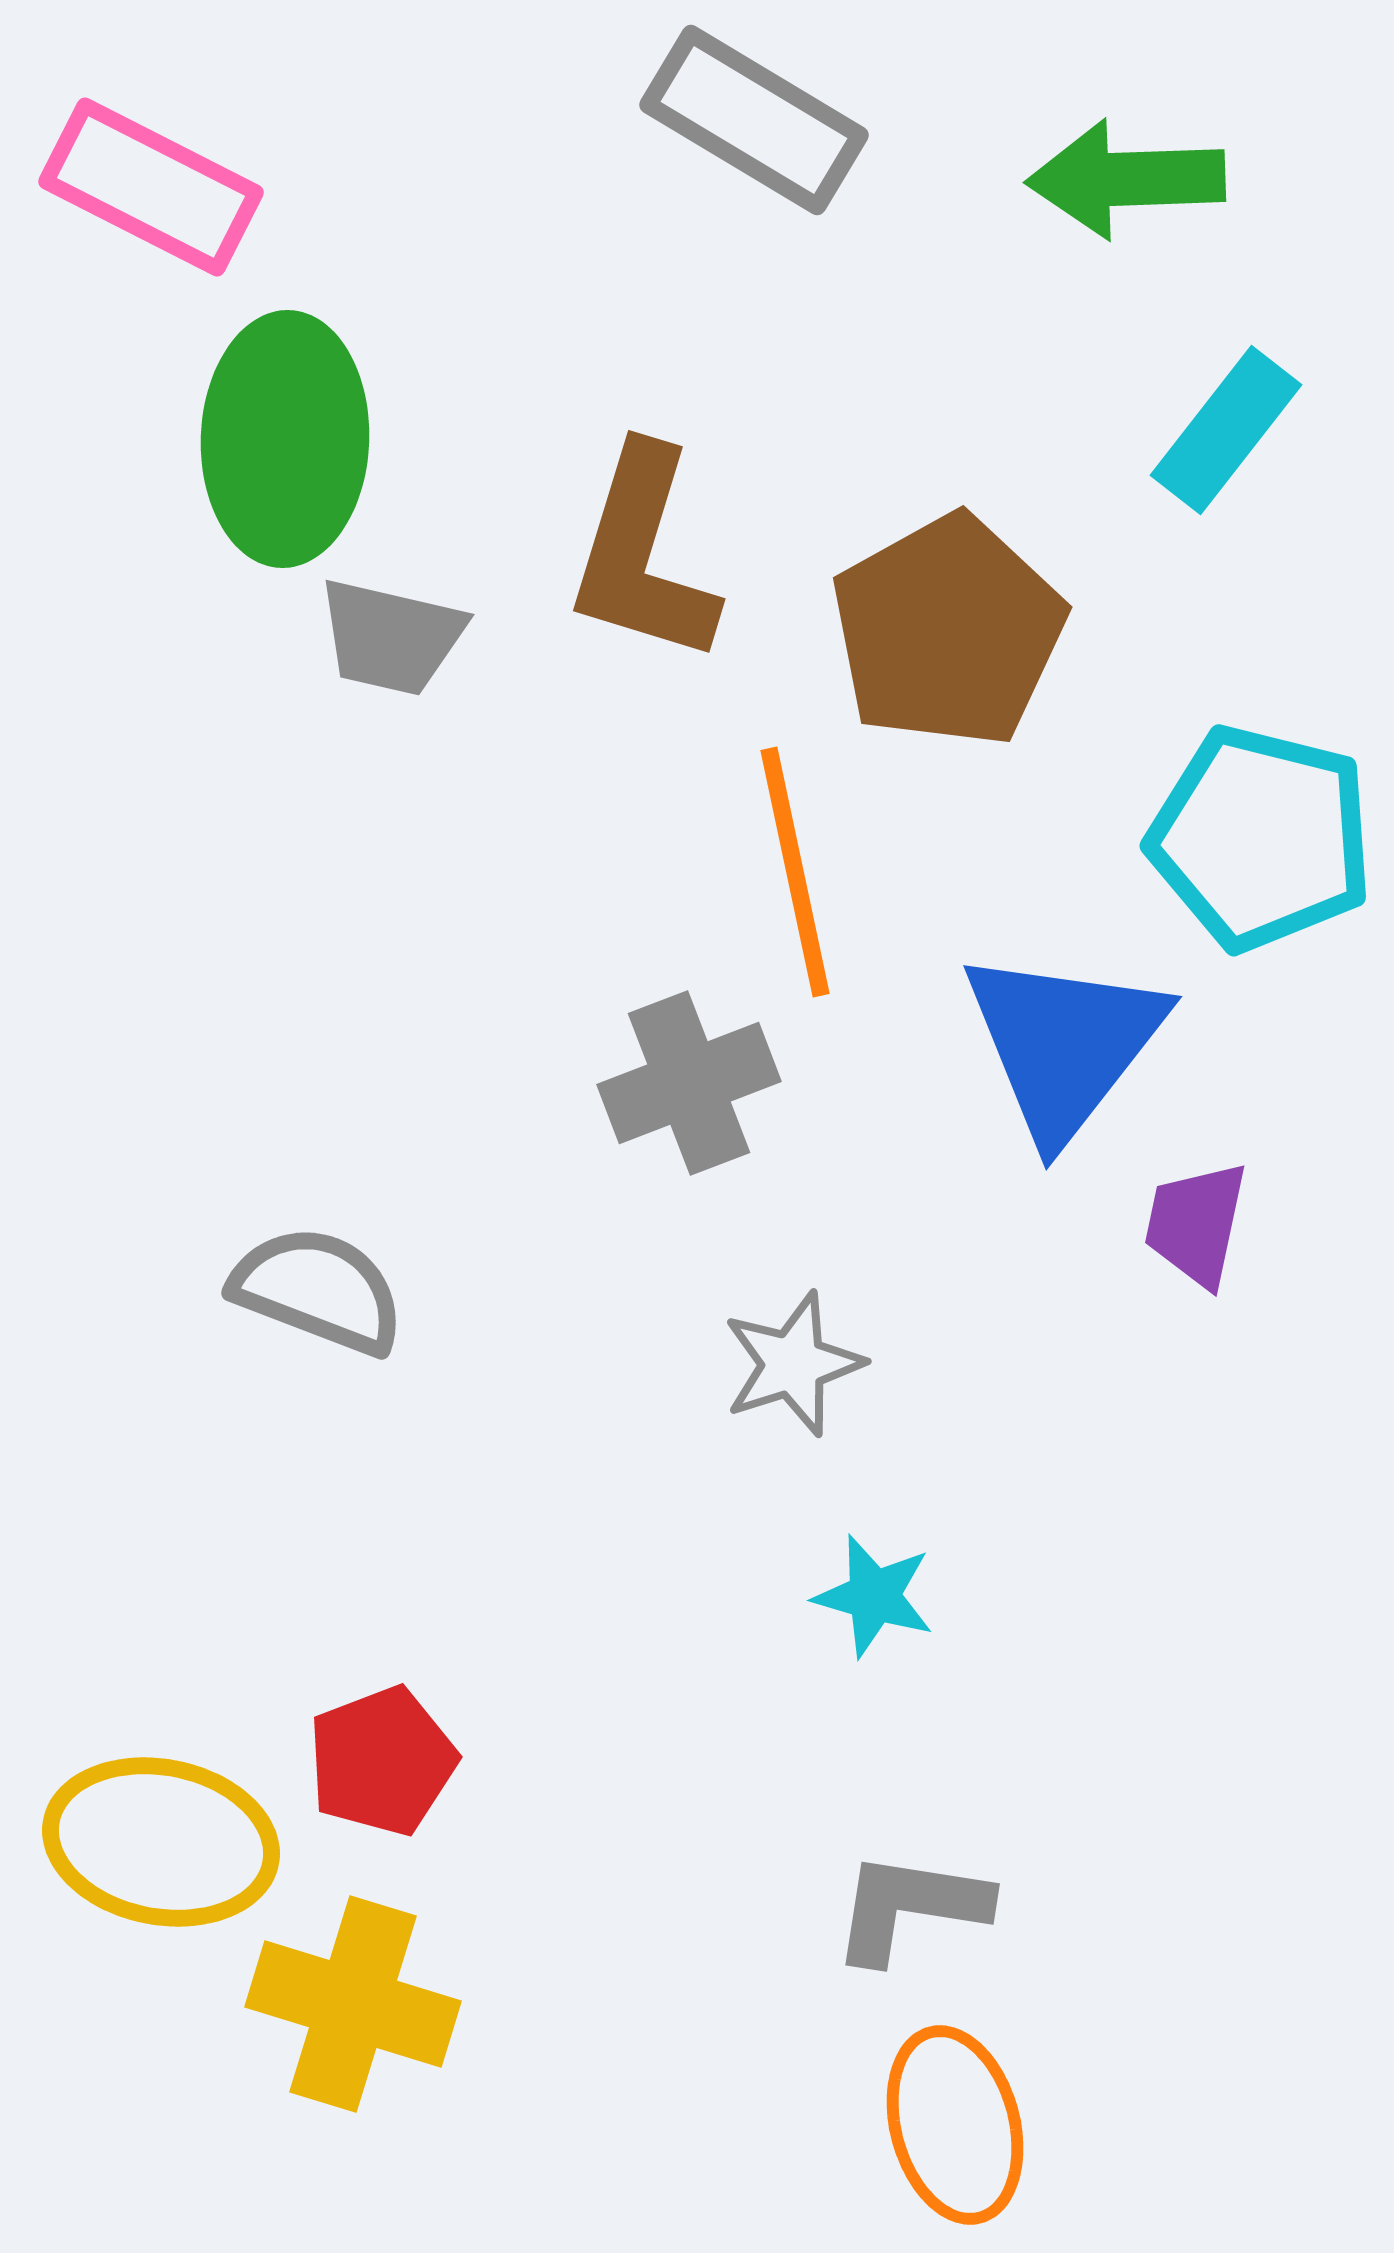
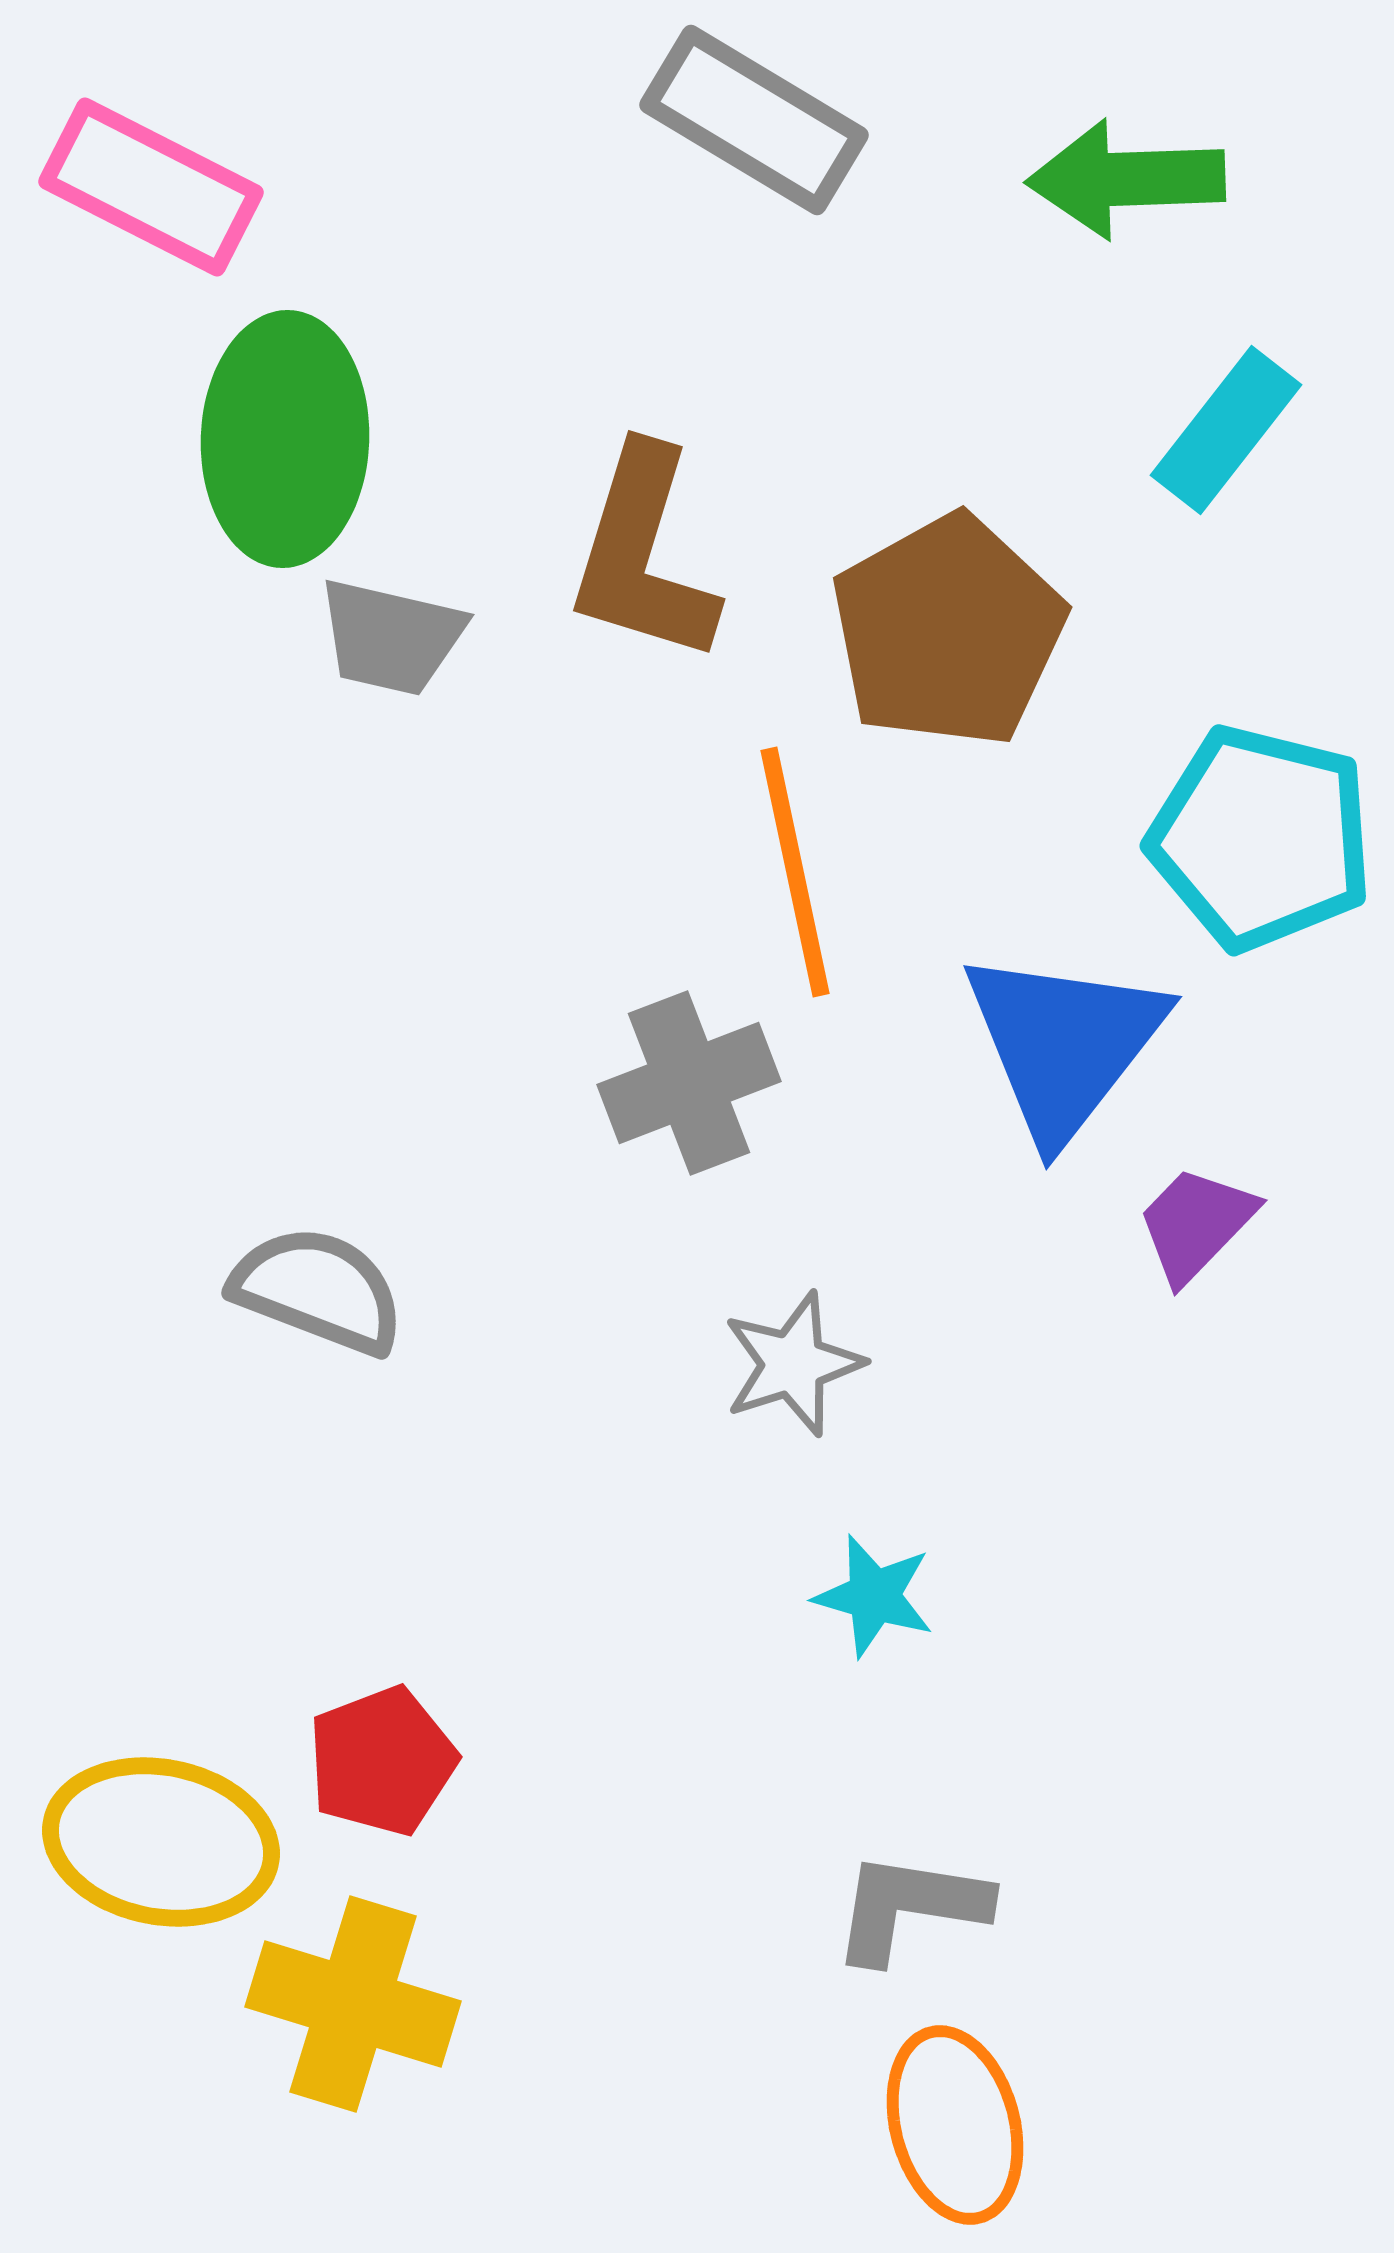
purple trapezoid: rotated 32 degrees clockwise
